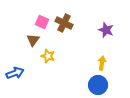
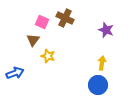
brown cross: moved 1 px right, 5 px up
